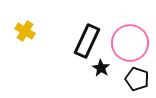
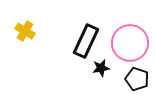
black rectangle: moved 1 px left
black star: rotated 30 degrees clockwise
